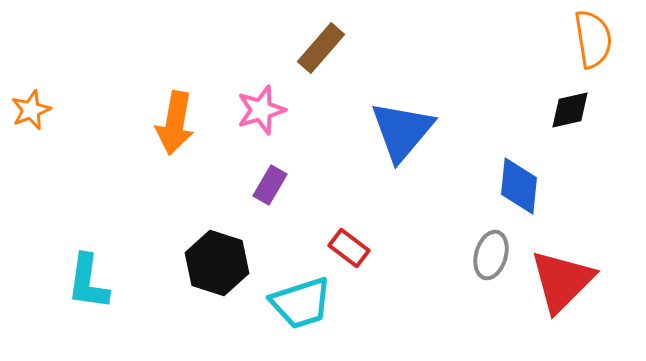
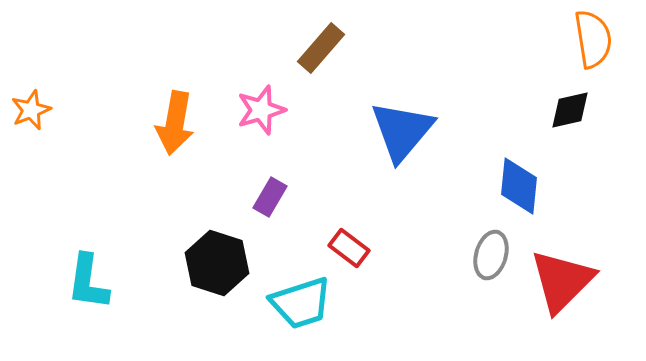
purple rectangle: moved 12 px down
